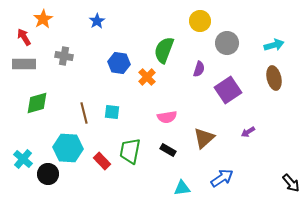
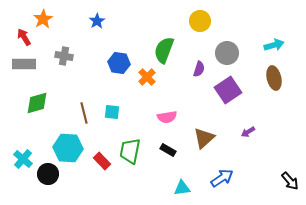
gray circle: moved 10 px down
black arrow: moved 1 px left, 2 px up
